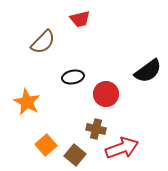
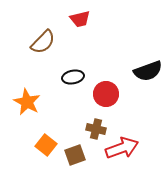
black semicircle: rotated 16 degrees clockwise
orange square: rotated 10 degrees counterclockwise
brown square: rotated 30 degrees clockwise
